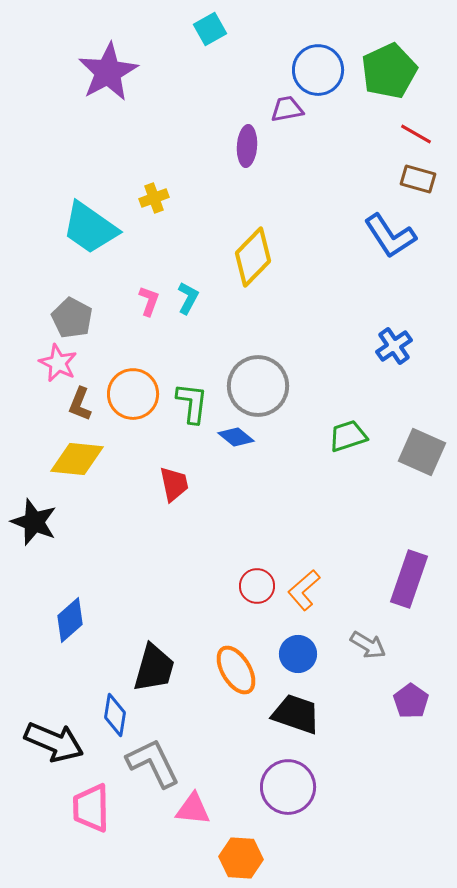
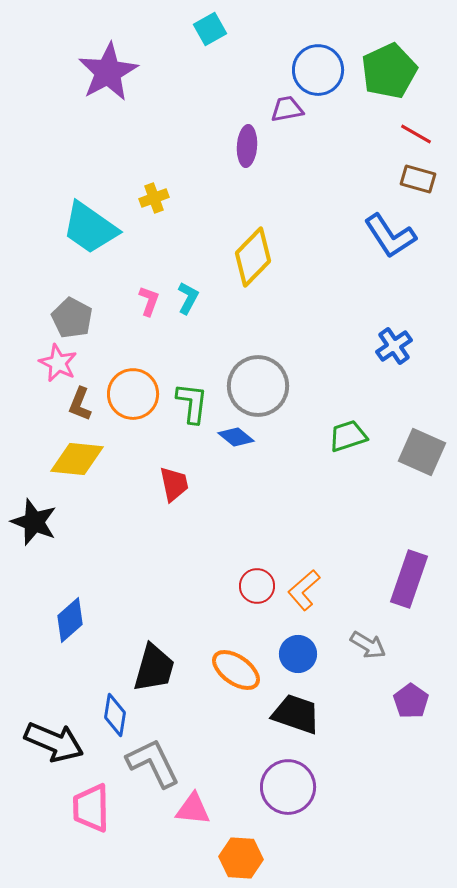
orange ellipse at (236, 670): rotated 24 degrees counterclockwise
